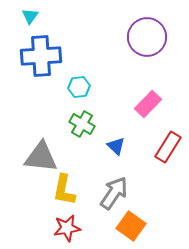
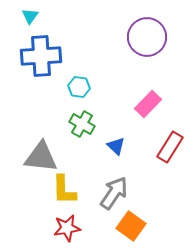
cyan hexagon: rotated 15 degrees clockwise
red rectangle: moved 2 px right
yellow L-shape: rotated 12 degrees counterclockwise
